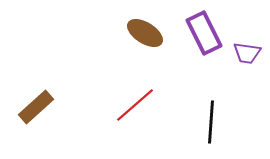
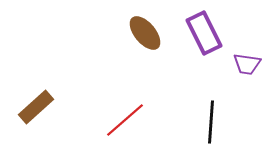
brown ellipse: rotated 18 degrees clockwise
purple trapezoid: moved 11 px down
red line: moved 10 px left, 15 px down
